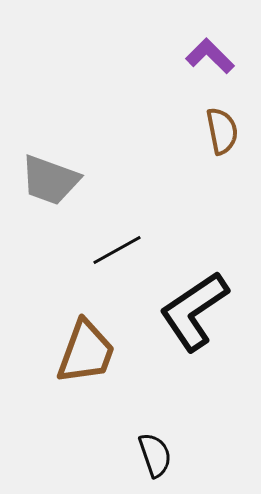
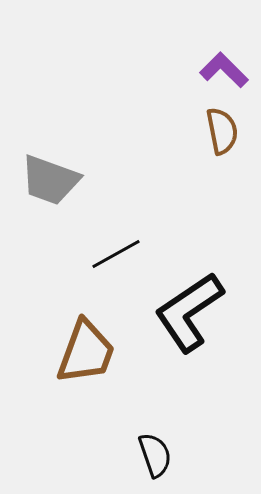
purple L-shape: moved 14 px right, 14 px down
black line: moved 1 px left, 4 px down
black L-shape: moved 5 px left, 1 px down
